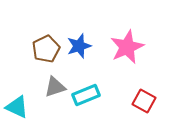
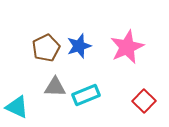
brown pentagon: moved 1 px up
gray triangle: rotated 20 degrees clockwise
red square: rotated 15 degrees clockwise
